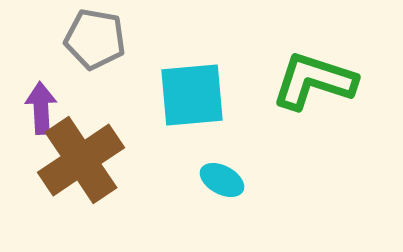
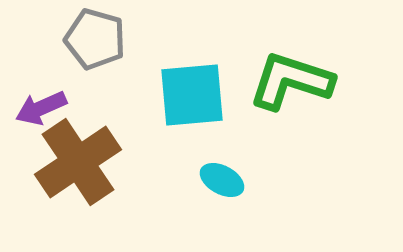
gray pentagon: rotated 6 degrees clockwise
green L-shape: moved 23 px left
purple arrow: rotated 111 degrees counterclockwise
brown cross: moved 3 px left, 2 px down
